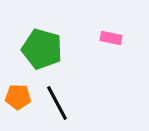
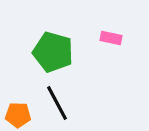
green pentagon: moved 11 px right, 3 px down
orange pentagon: moved 18 px down
